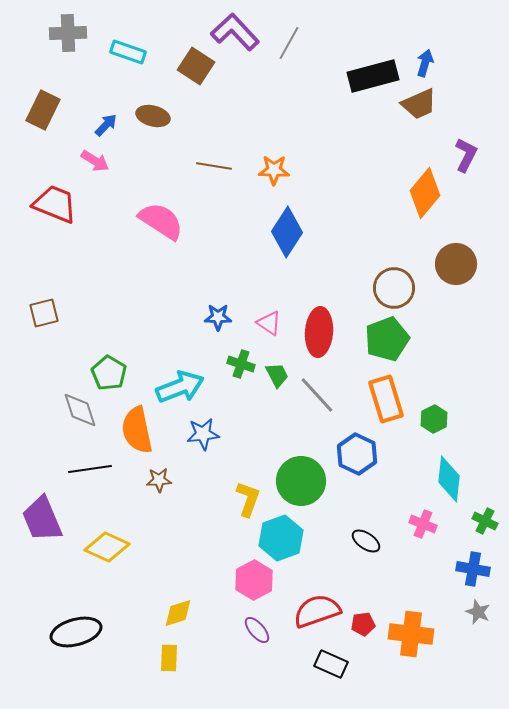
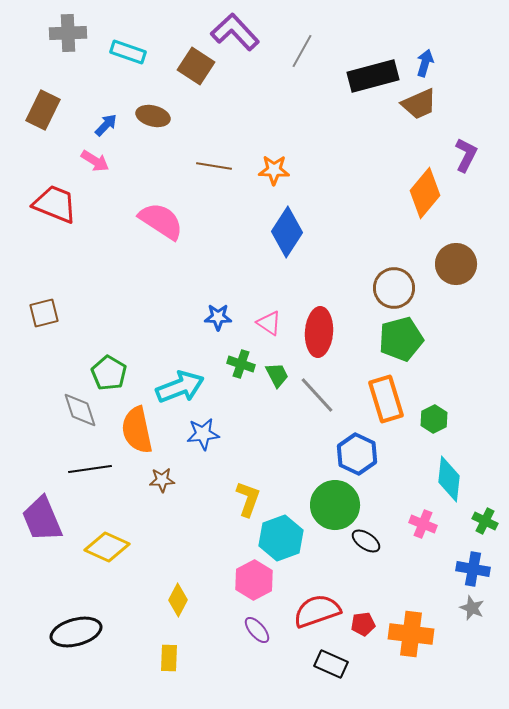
gray line at (289, 43): moved 13 px right, 8 px down
green pentagon at (387, 339): moved 14 px right; rotated 6 degrees clockwise
brown star at (159, 480): moved 3 px right
green circle at (301, 481): moved 34 px right, 24 px down
gray star at (478, 612): moved 6 px left, 4 px up
yellow diamond at (178, 613): moved 13 px up; rotated 44 degrees counterclockwise
